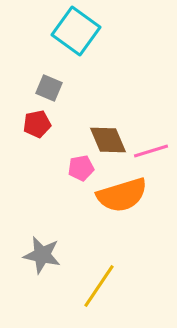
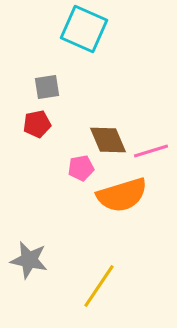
cyan square: moved 8 px right, 2 px up; rotated 12 degrees counterclockwise
gray square: moved 2 px left, 1 px up; rotated 32 degrees counterclockwise
gray star: moved 13 px left, 5 px down
